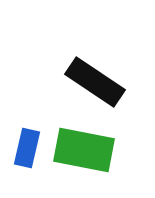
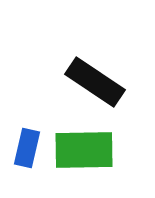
green rectangle: rotated 12 degrees counterclockwise
